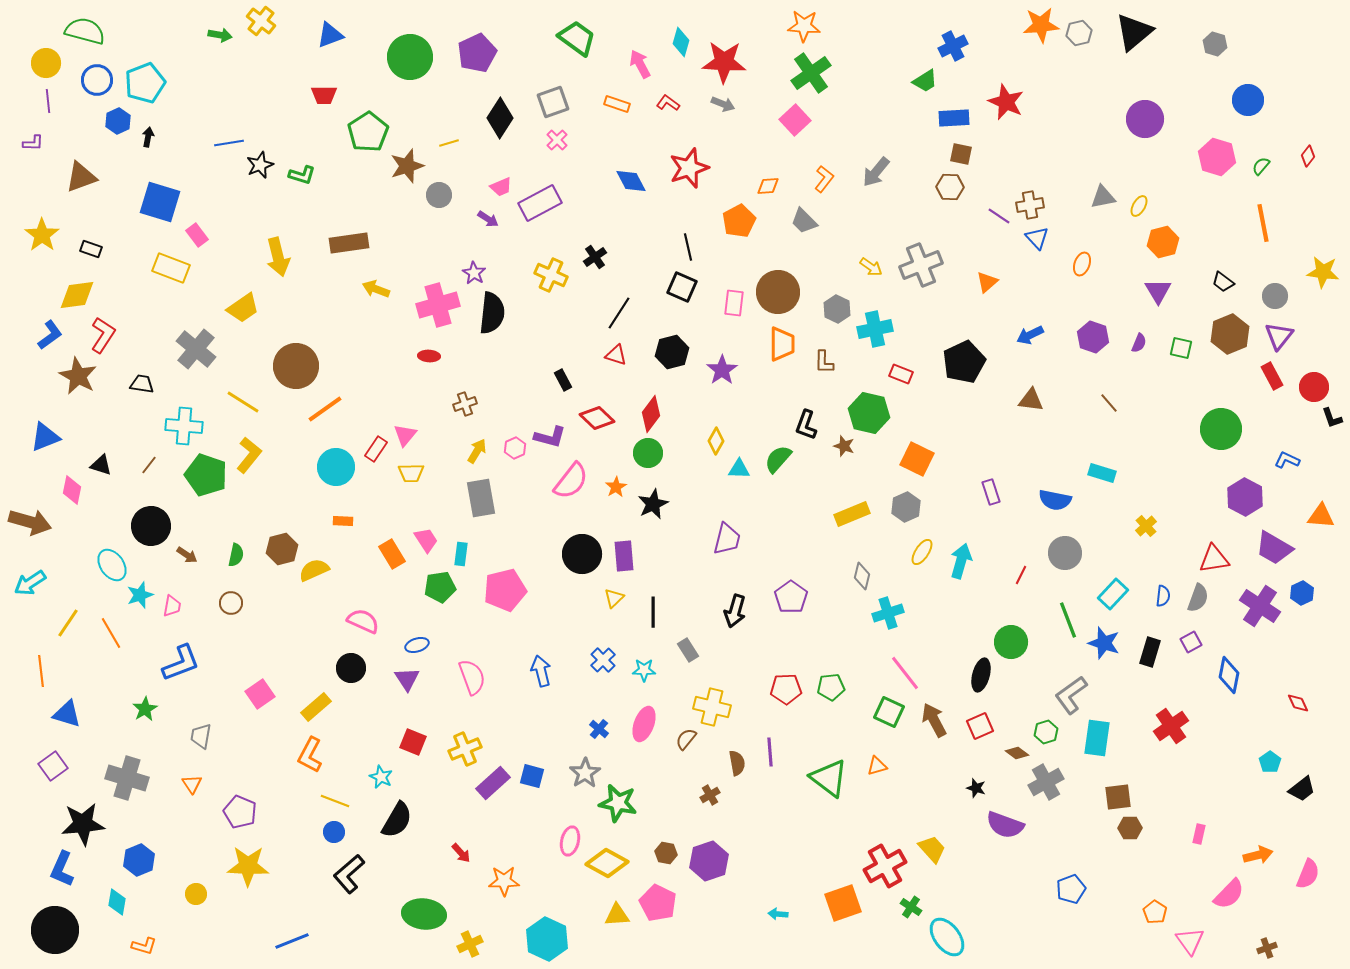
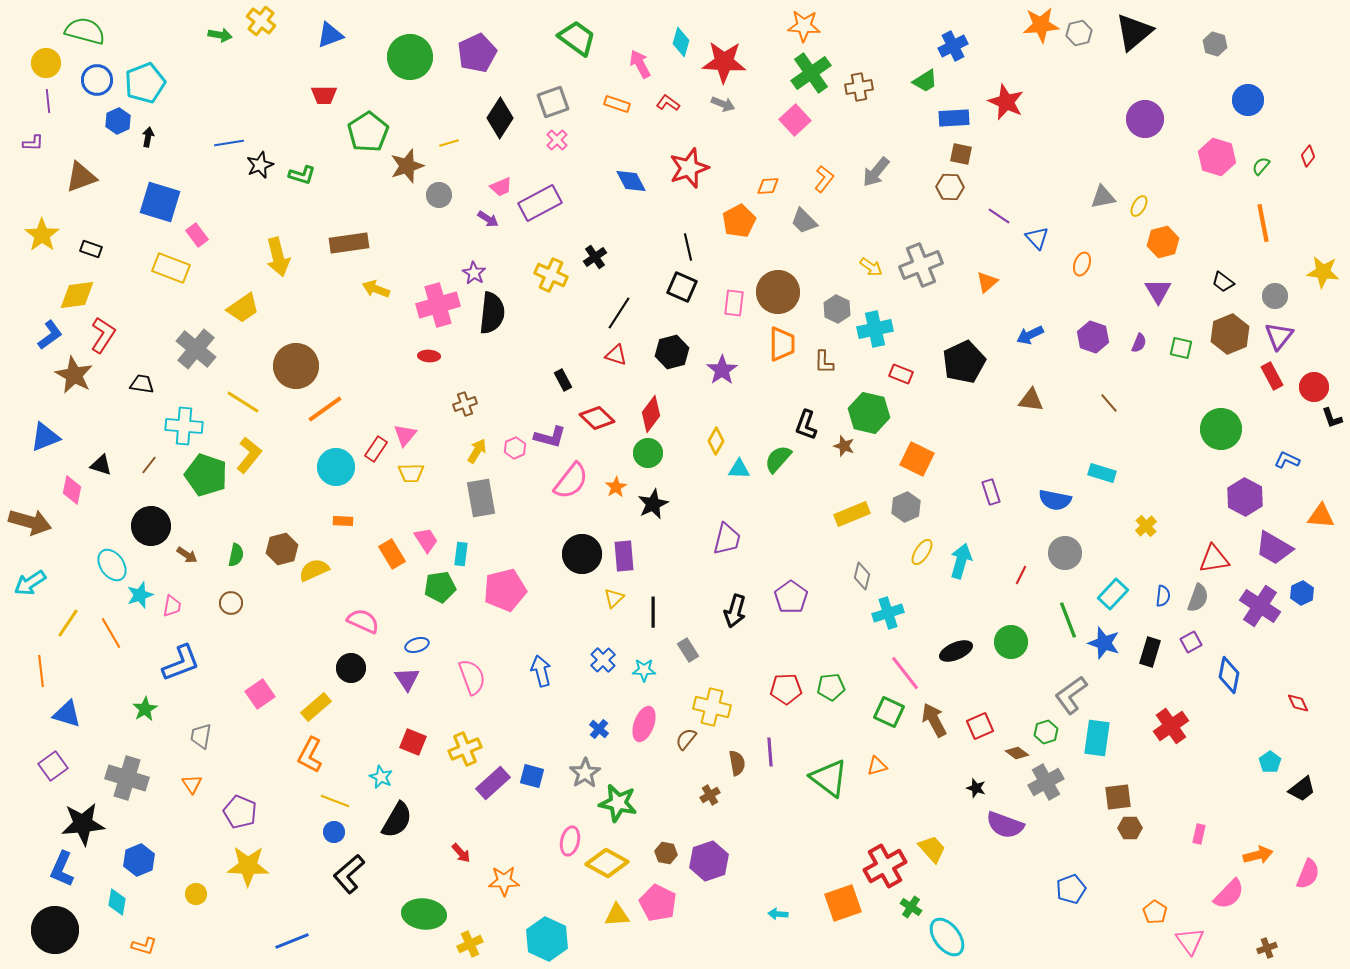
brown cross at (1030, 205): moved 171 px left, 118 px up
brown star at (78, 376): moved 4 px left, 1 px up
black ellipse at (981, 675): moved 25 px left, 24 px up; rotated 52 degrees clockwise
